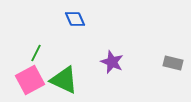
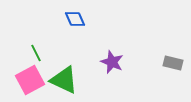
green line: rotated 54 degrees counterclockwise
